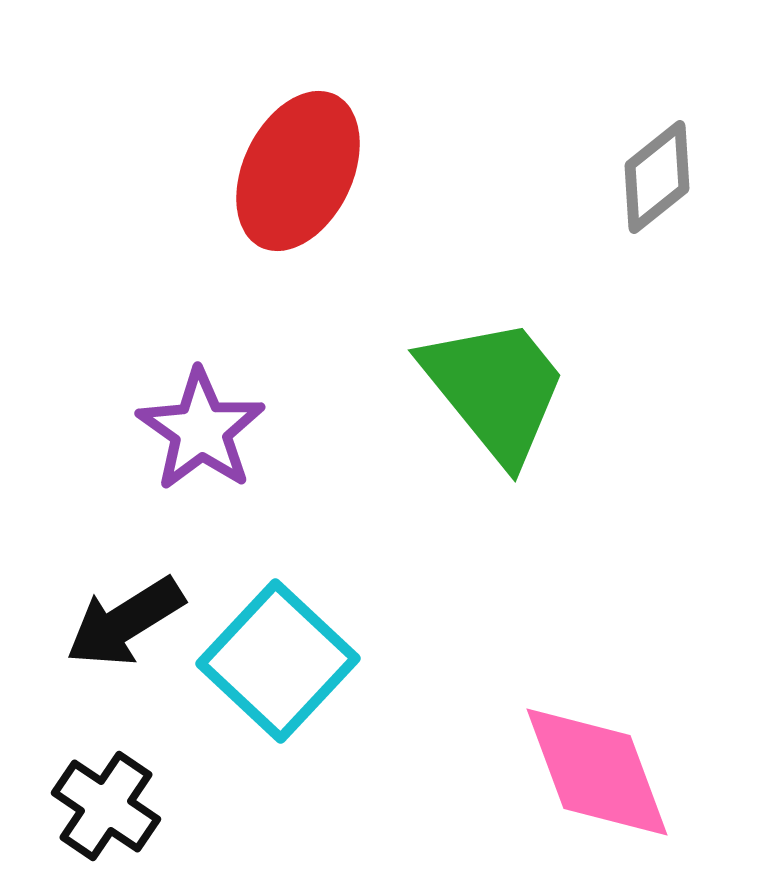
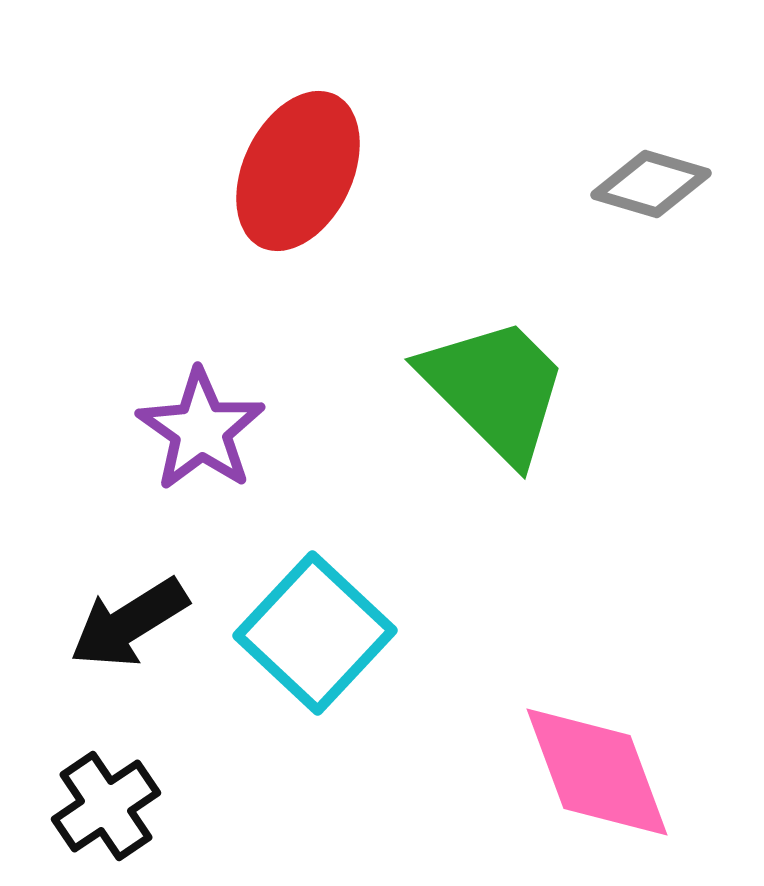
gray diamond: moved 6 px left, 7 px down; rotated 55 degrees clockwise
green trapezoid: rotated 6 degrees counterclockwise
black arrow: moved 4 px right, 1 px down
cyan square: moved 37 px right, 28 px up
black cross: rotated 22 degrees clockwise
